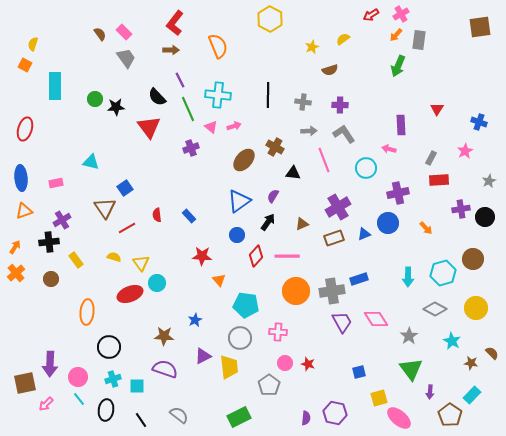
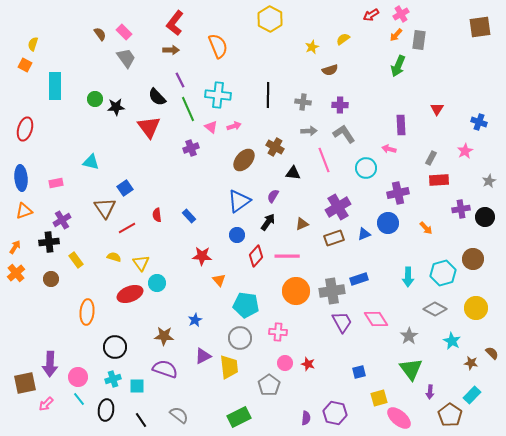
black circle at (109, 347): moved 6 px right
